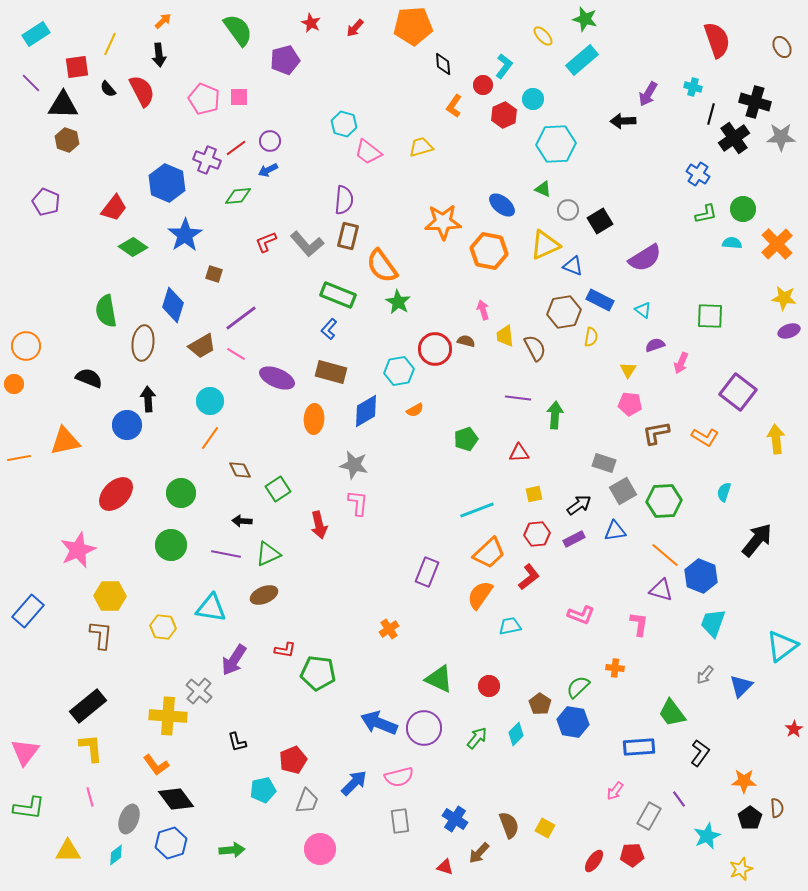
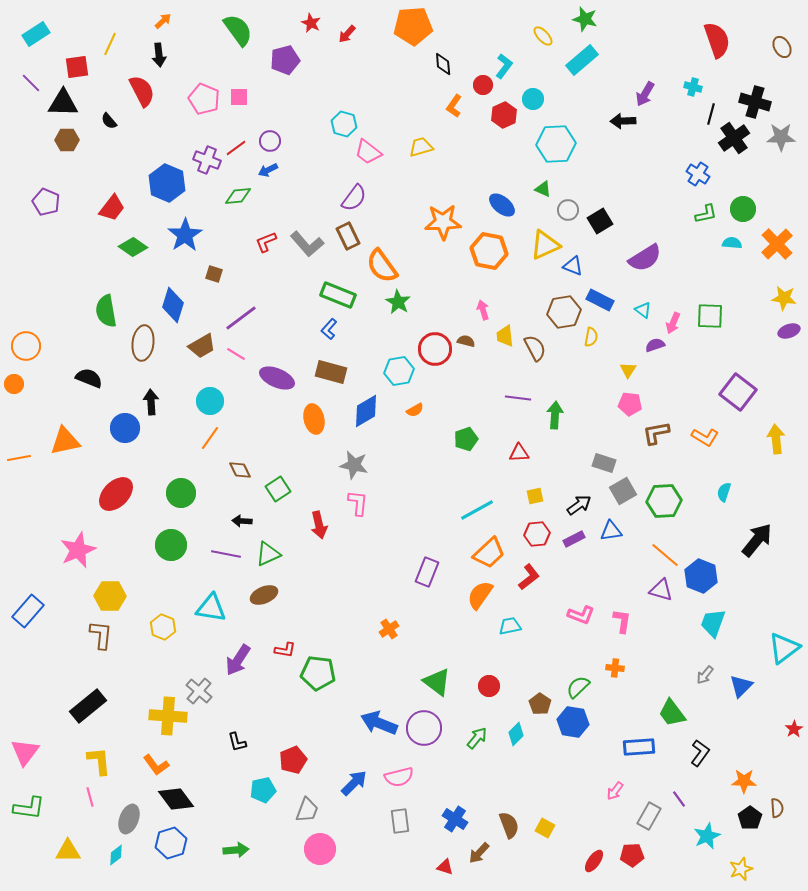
red arrow at (355, 28): moved 8 px left, 6 px down
black semicircle at (108, 89): moved 1 px right, 32 px down
purple arrow at (648, 94): moved 3 px left
black triangle at (63, 105): moved 2 px up
brown hexagon at (67, 140): rotated 20 degrees counterclockwise
purple semicircle at (344, 200): moved 10 px right, 2 px up; rotated 32 degrees clockwise
red trapezoid at (114, 208): moved 2 px left
brown rectangle at (348, 236): rotated 40 degrees counterclockwise
pink arrow at (681, 363): moved 8 px left, 40 px up
black arrow at (148, 399): moved 3 px right, 3 px down
orange ellipse at (314, 419): rotated 16 degrees counterclockwise
blue circle at (127, 425): moved 2 px left, 3 px down
yellow square at (534, 494): moved 1 px right, 2 px down
cyan line at (477, 510): rotated 8 degrees counterclockwise
blue triangle at (615, 531): moved 4 px left
pink L-shape at (639, 624): moved 17 px left, 3 px up
yellow hexagon at (163, 627): rotated 15 degrees clockwise
cyan triangle at (782, 646): moved 2 px right, 2 px down
purple arrow at (234, 660): moved 4 px right
green triangle at (439, 679): moved 2 px left, 3 px down; rotated 12 degrees clockwise
yellow L-shape at (91, 748): moved 8 px right, 13 px down
gray trapezoid at (307, 801): moved 9 px down
green arrow at (232, 850): moved 4 px right
